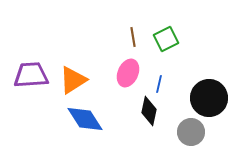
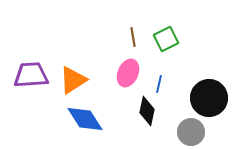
black diamond: moved 2 px left
